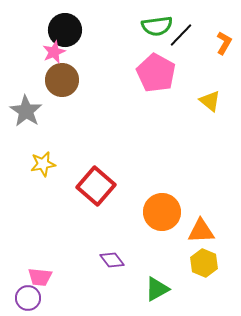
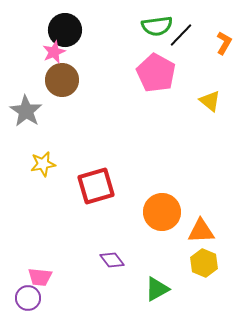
red square: rotated 33 degrees clockwise
